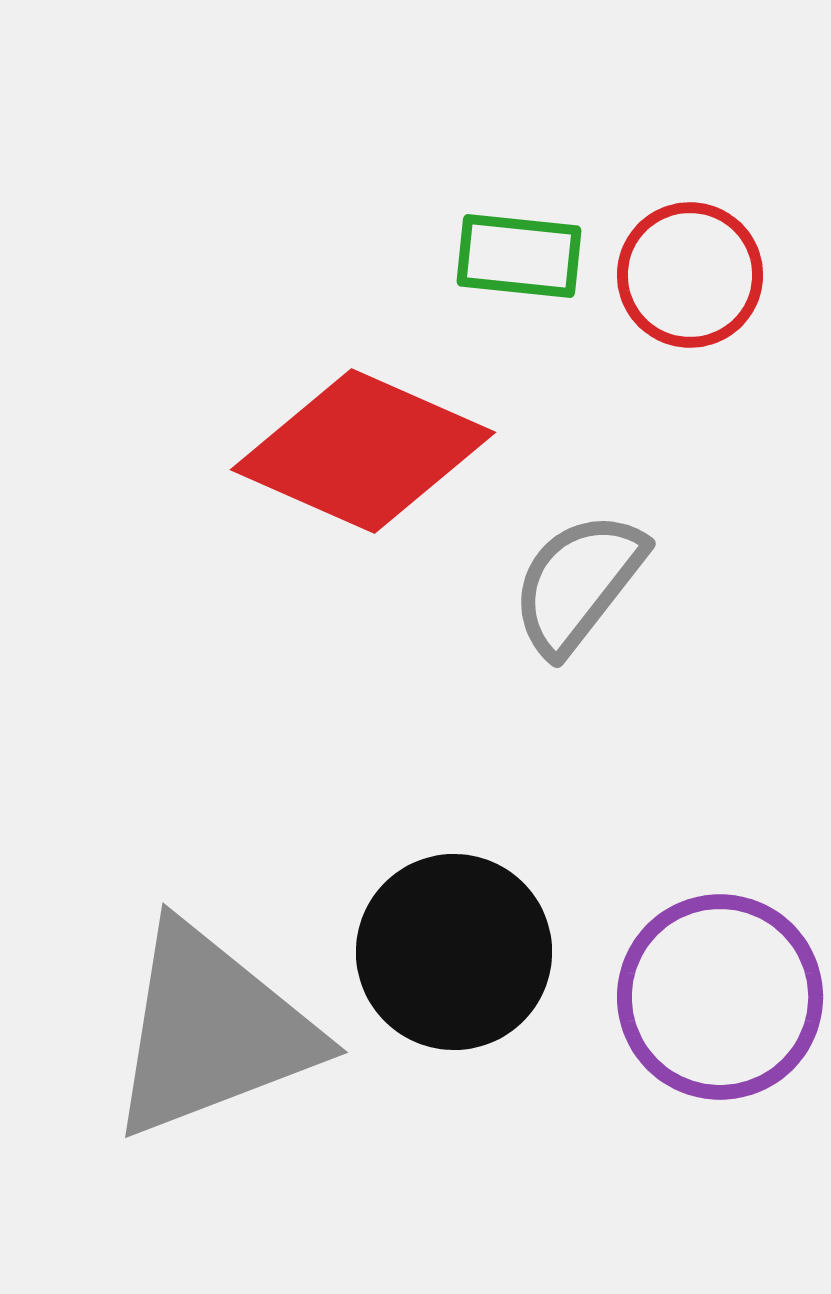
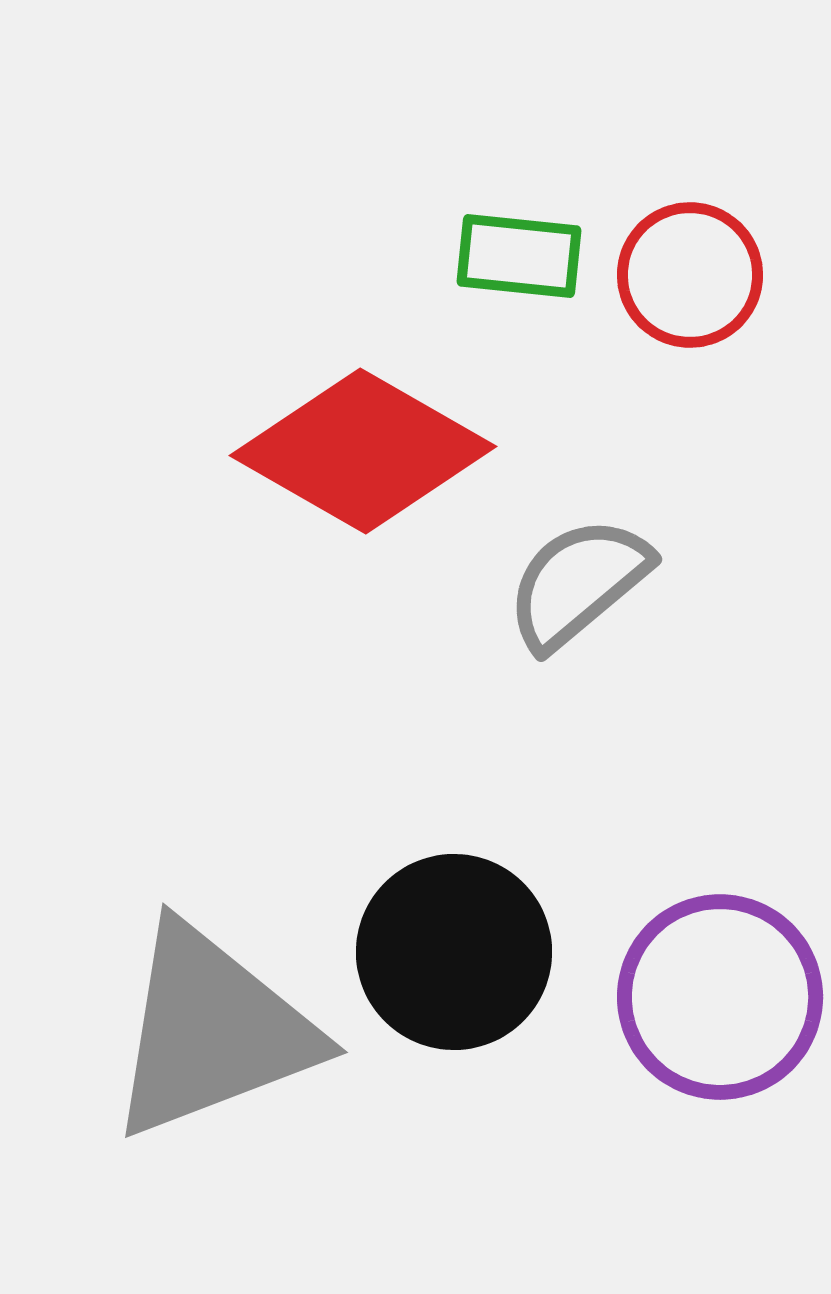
red diamond: rotated 6 degrees clockwise
gray semicircle: rotated 12 degrees clockwise
